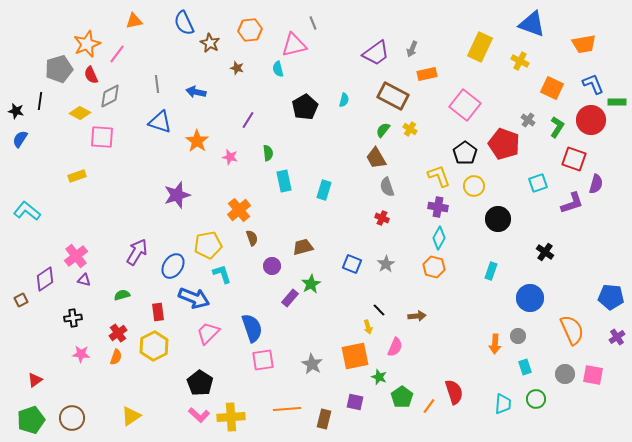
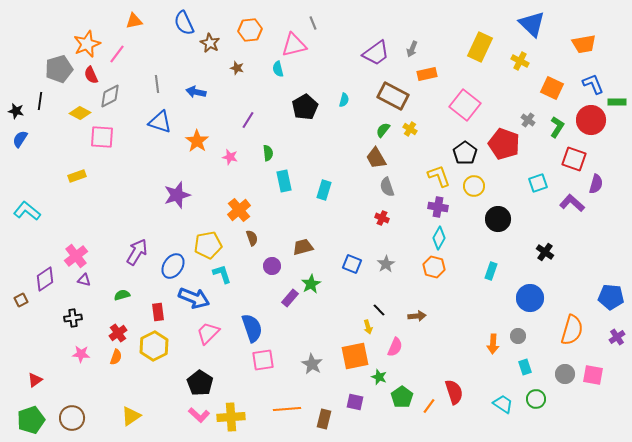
blue triangle at (532, 24): rotated 24 degrees clockwise
purple L-shape at (572, 203): rotated 120 degrees counterclockwise
orange semicircle at (572, 330): rotated 40 degrees clockwise
orange arrow at (495, 344): moved 2 px left
cyan trapezoid at (503, 404): rotated 60 degrees counterclockwise
